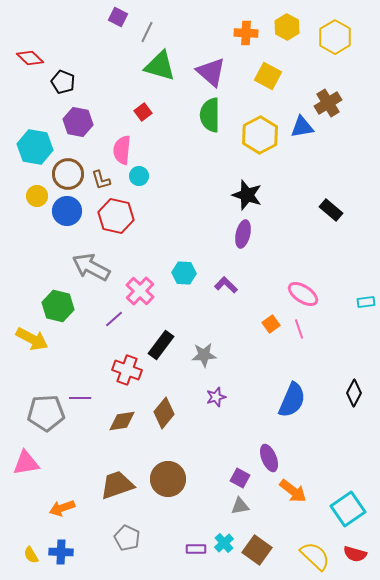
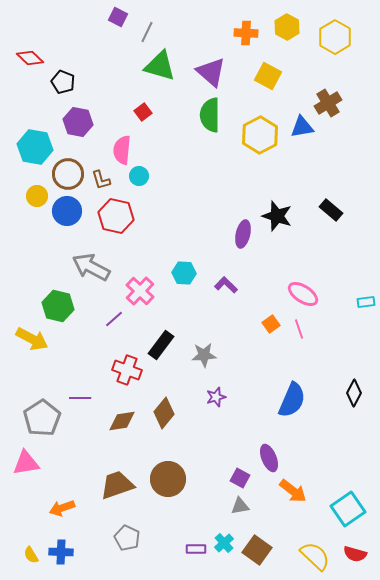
black star at (247, 195): moved 30 px right, 21 px down
gray pentagon at (46, 413): moved 4 px left, 5 px down; rotated 30 degrees counterclockwise
